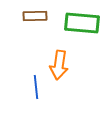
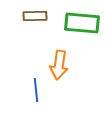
blue line: moved 3 px down
